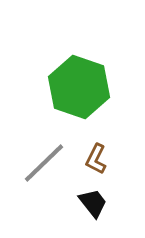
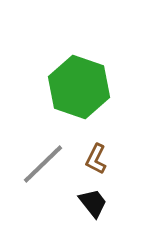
gray line: moved 1 px left, 1 px down
